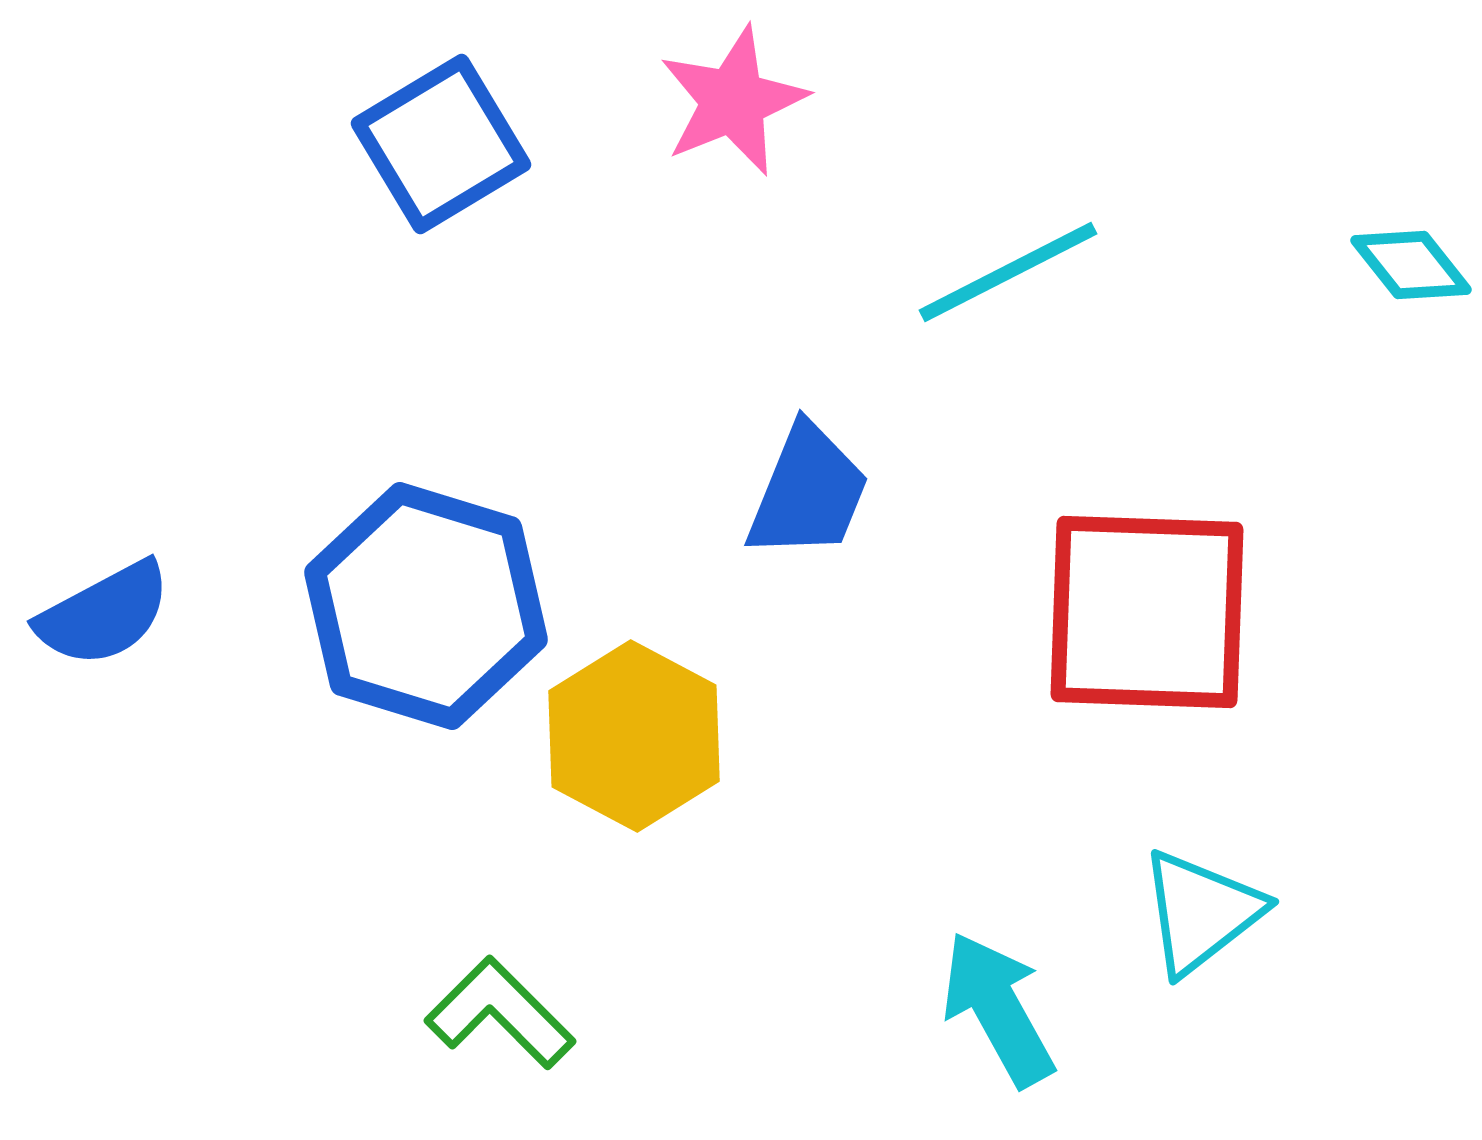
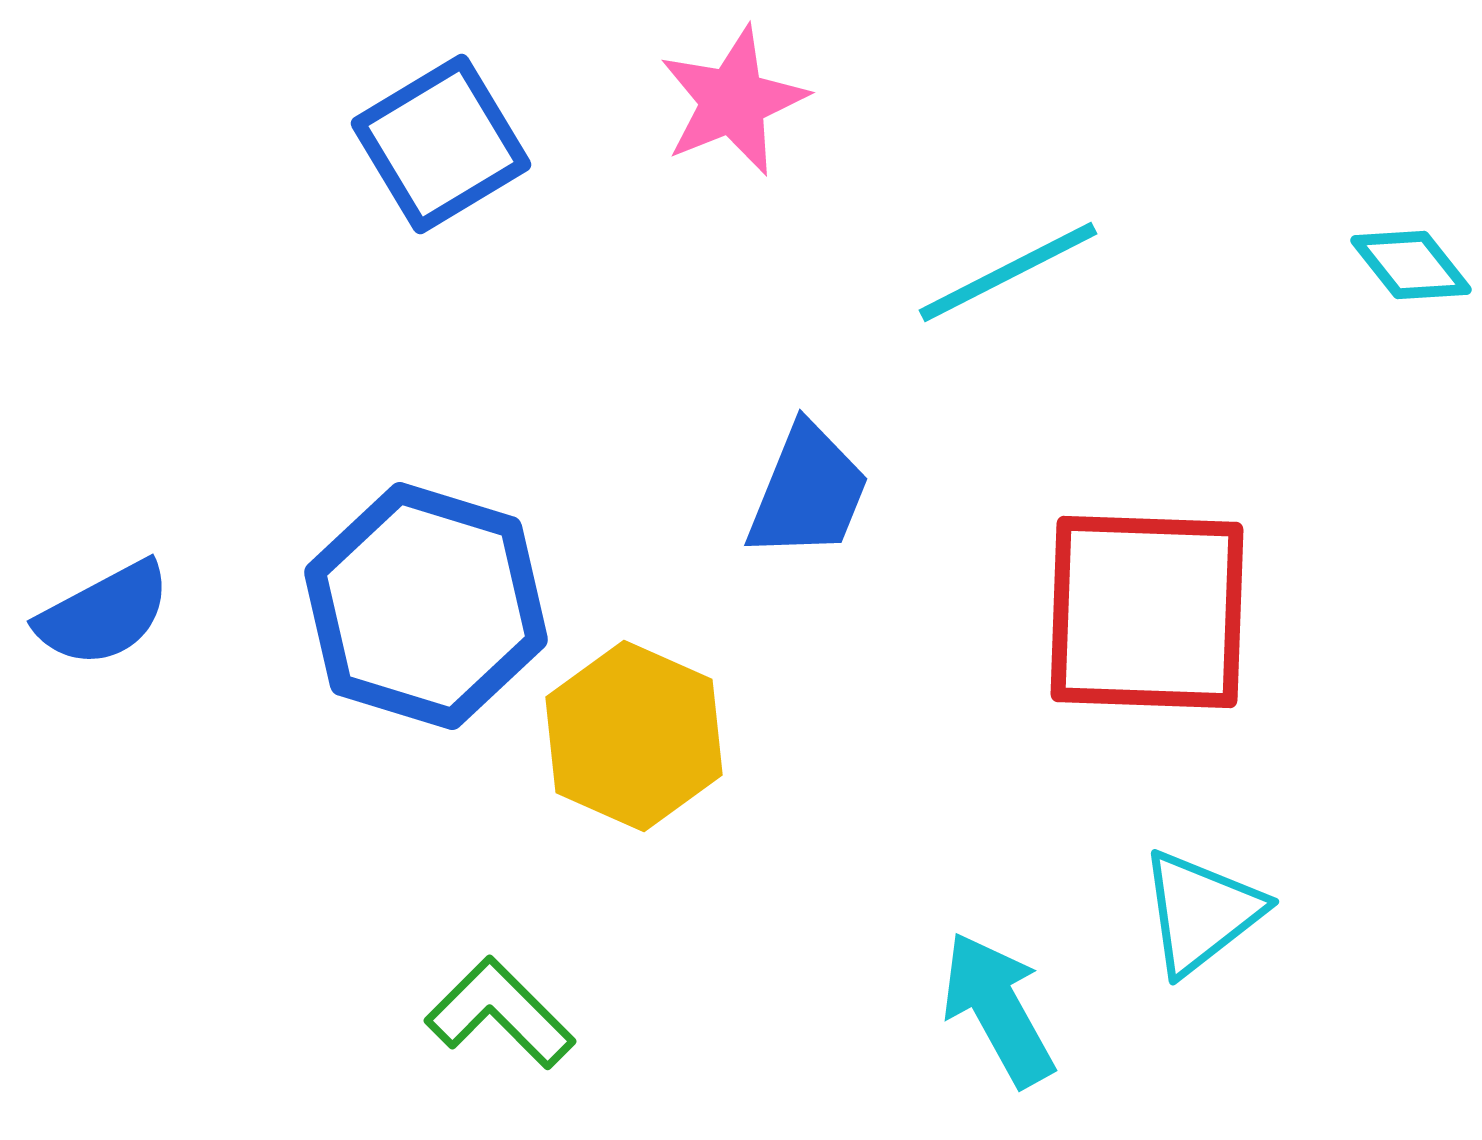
yellow hexagon: rotated 4 degrees counterclockwise
